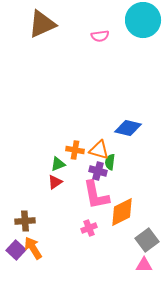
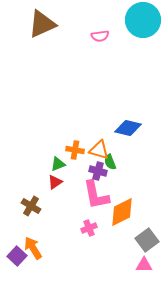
green semicircle: rotated 28 degrees counterclockwise
brown cross: moved 6 px right, 15 px up; rotated 36 degrees clockwise
purple square: moved 1 px right, 6 px down
